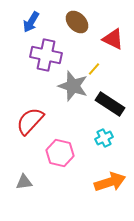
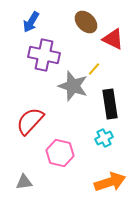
brown ellipse: moved 9 px right
purple cross: moved 2 px left
black rectangle: rotated 48 degrees clockwise
